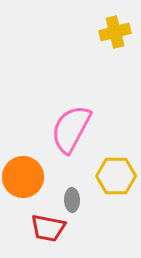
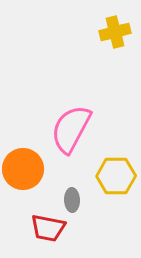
orange circle: moved 8 px up
